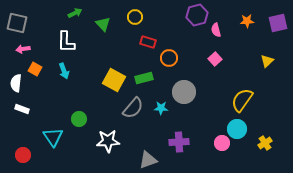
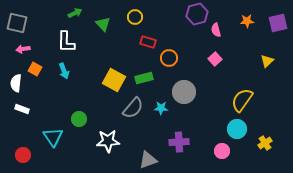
purple hexagon: moved 1 px up
pink circle: moved 8 px down
